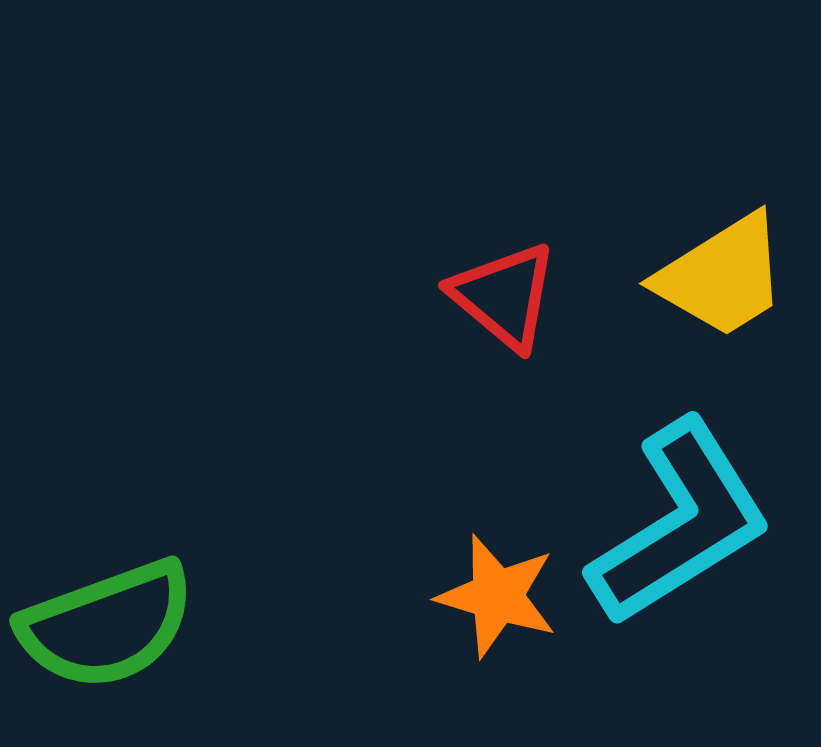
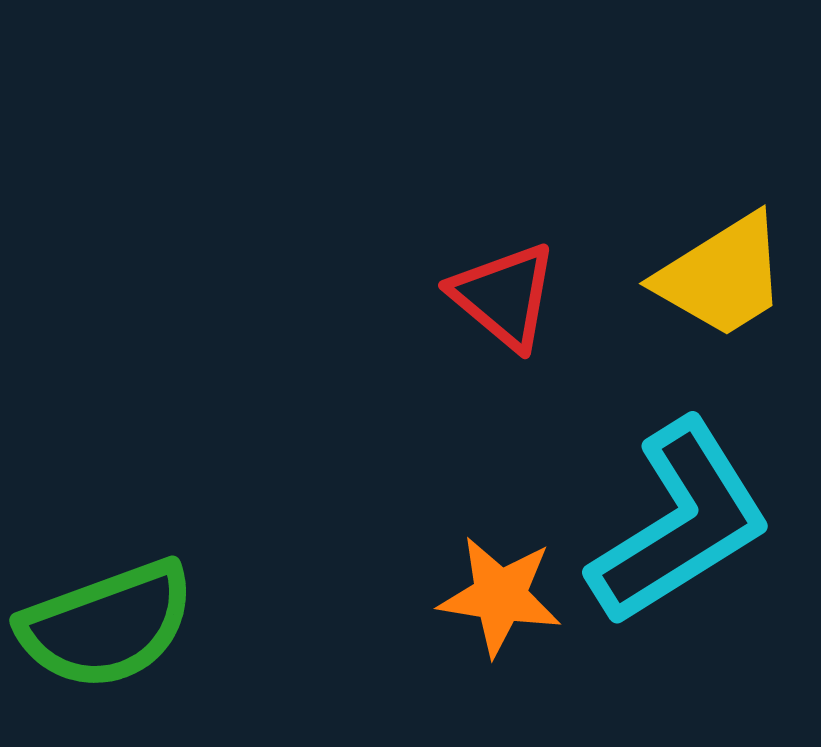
orange star: moved 3 px right; rotated 8 degrees counterclockwise
